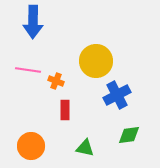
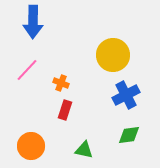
yellow circle: moved 17 px right, 6 px up
pink line: moved 1 px left; rotated 55 degrees counterclockwise
orange cross: moved 5 px right, 2 px down
blue cross: moved 9 px right
red rectangle: rotated 18 degrees clockwise
green triangle: moved 1 px left, 2 px down
